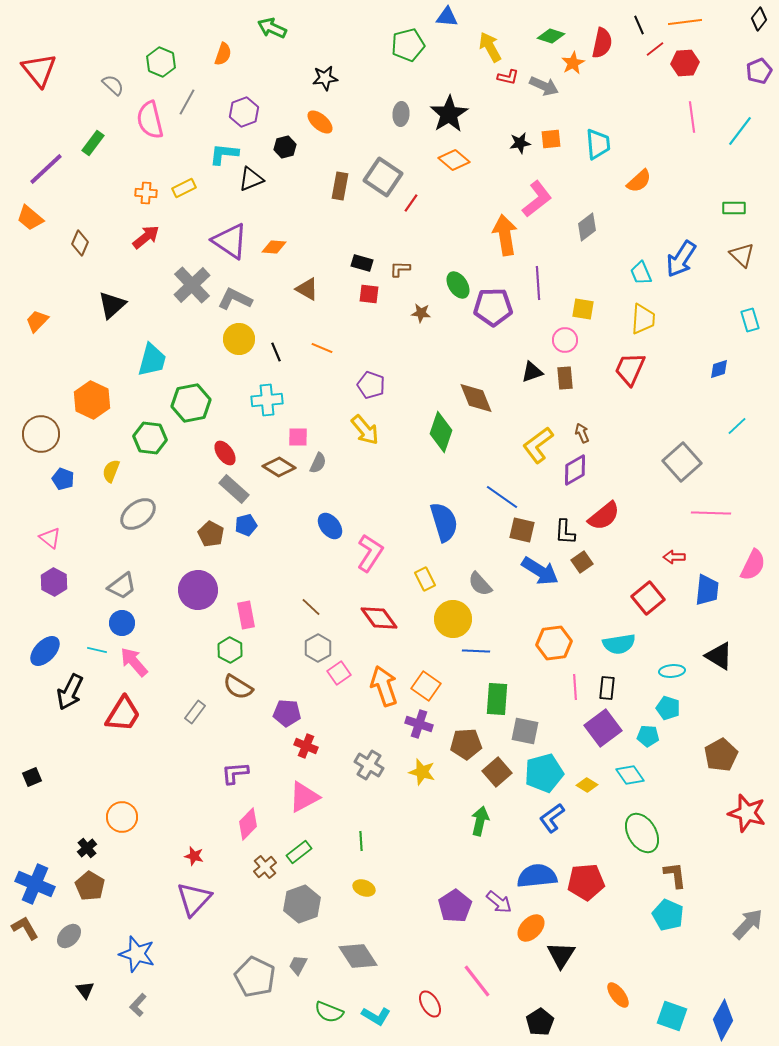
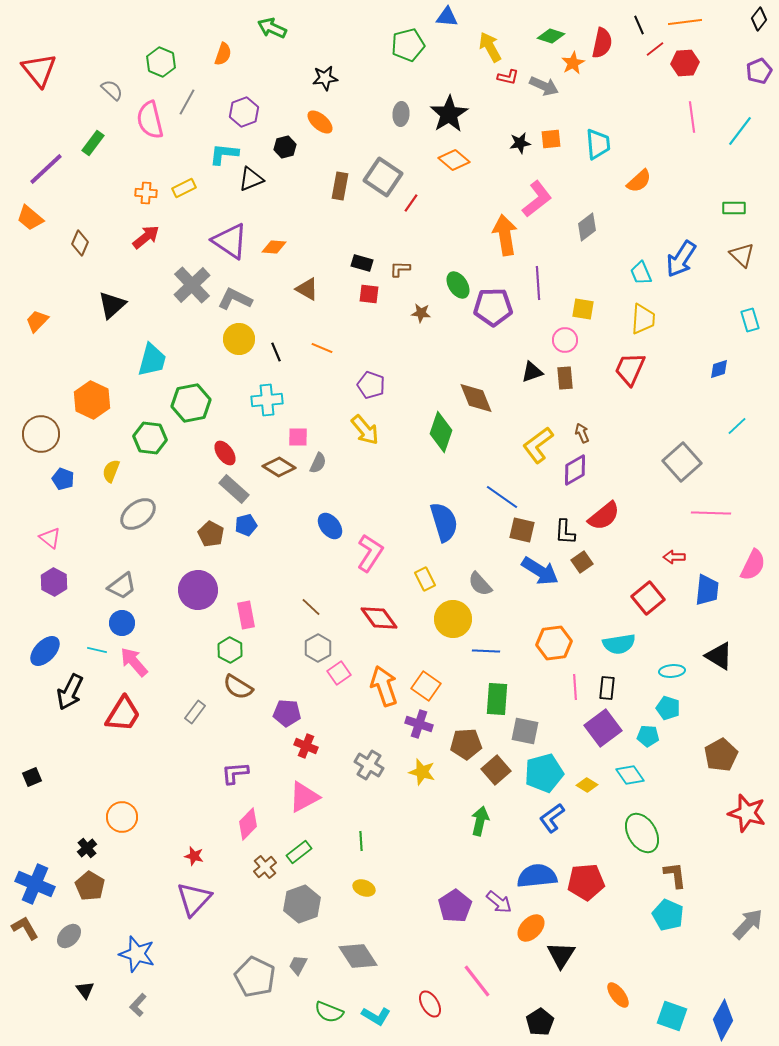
gray semicircle at (113, 85): moved 1 px left, 5 px down
blue line at (476, 651): moved 10 px right
brown square at (497, 772): moved 1 px left, 2 px up
